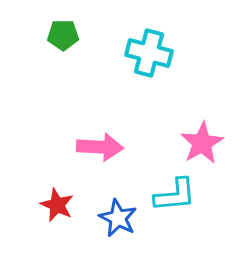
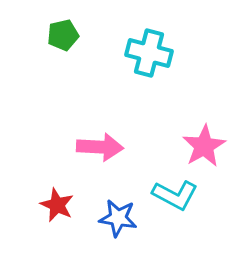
green pentagon: rotated 12 degrees counterclockwise
pink star: moved 2 px right, 3 px down
cyan L-shape: rotated 33 degrees clockwise
blue star: rotated 18 degrees counterclockwise
